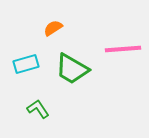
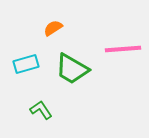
green L-shape: moved 3 px right, 1 px down
